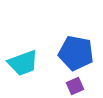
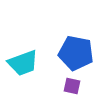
purple square: moved 3 px left; rotated 36 degrees clockwise
